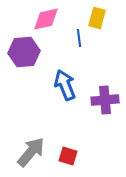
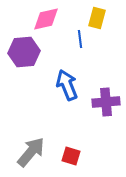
blue line: moved 1 px right, 1 px down
blue arrow: moved 2 px right
purple cross: moved 1 px right, 2 px down
red square: moved 3 px right
